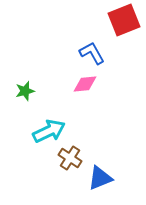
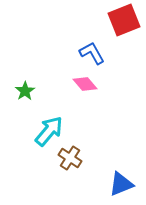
pink diamond: rotated 55 degrees clockwise
green star: rotated 18 degrees counterclockwise
cyan arrow: rotated 24 degrees counterclockwise
blue triangle: moved 21 px right, 6 px down
